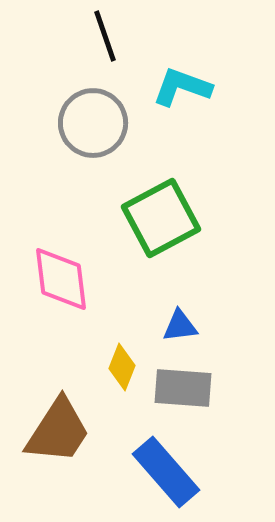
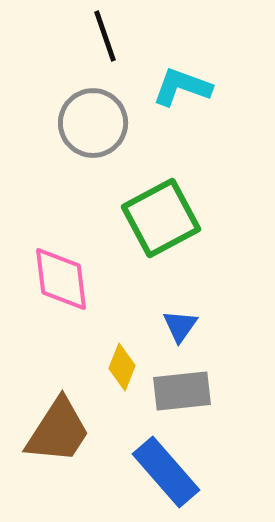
blue triangle: rotated 48 degrees counterclockwise
gray rectangle: moved 1 px left, 3 px down; rotated 10 degrees counterclockwise
